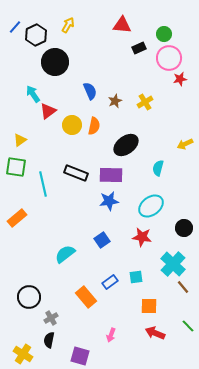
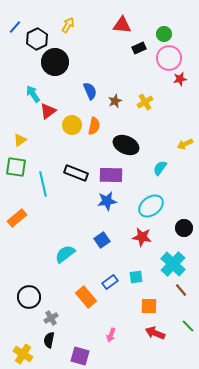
black hexagon at (36, 35): moved 1 px right, 4 px down
black ellipse at (126, 145): rotated 60 degrees clockwise
cyan semicircle at (158, 168): moved 2 px right; rotated 21 degrees clockwise
blue star at (109, 201): moved 2 px left
brown line at (183, 287): moved 2 px left, 3 px down
